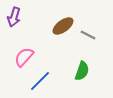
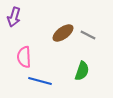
brown ellipse: moved 7 px down
pink semicircle: rotated 45 degrees counterclockwise
blue line: rotated 60 degrees clockwise
